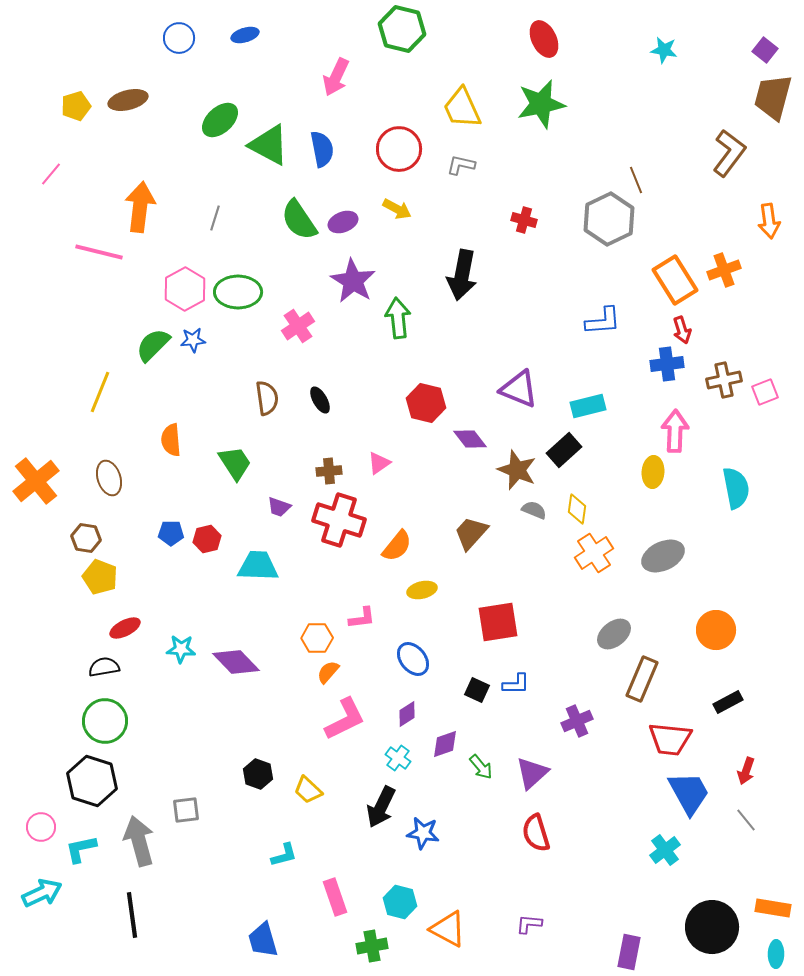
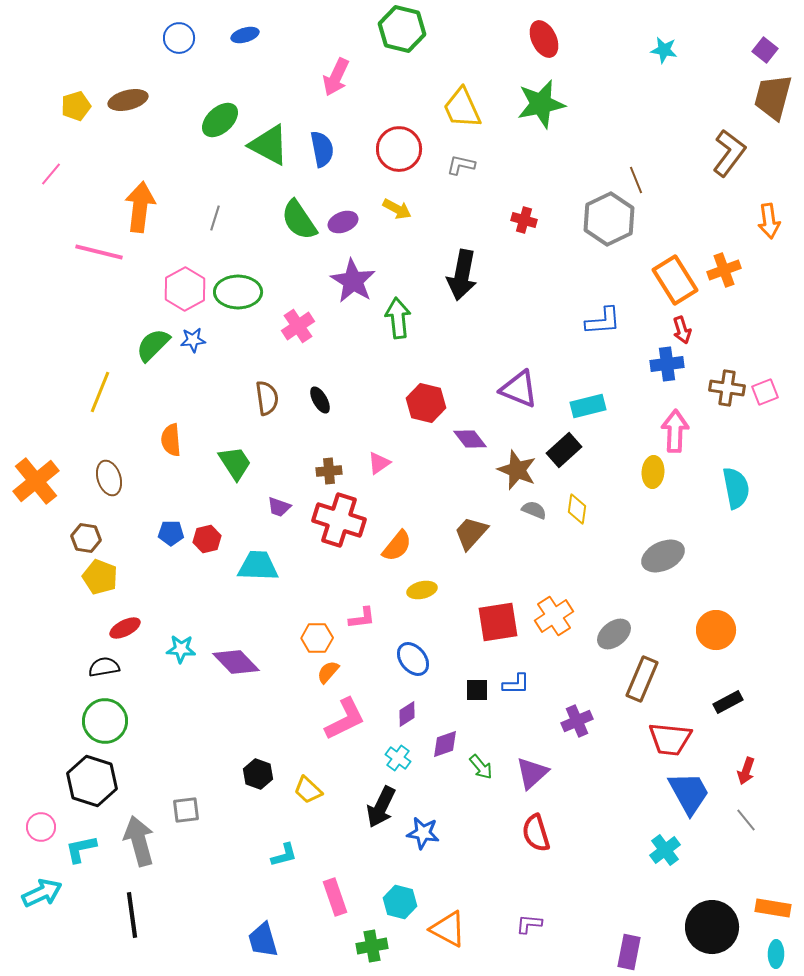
brown cross at (724, 380): moved 3 px right, 8 px down; rotated 20 degrees clockwise
orange cross at (594, 553): moved 40 px left, 63 px down
black square at (477, 690): rotated 25 degrees counterclockwise
